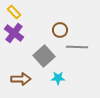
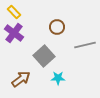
brown circle: moved 3 px left, 3 px up
gray line: moved 8 px right, 2 px up; rotated 15 degrees counterclockwise
brown arrow: rotated 36 degrees counterclockwise
